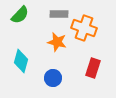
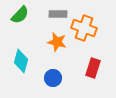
gray rectangle: moved 1 px left
